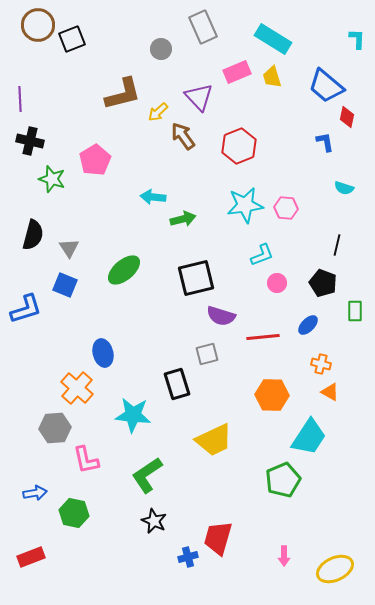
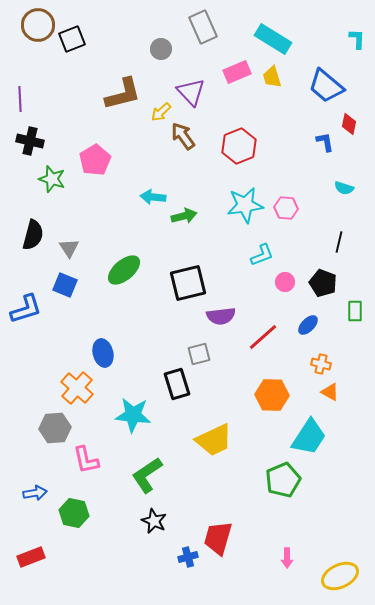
purple triangle at (199, 97): moved 8 px left, 5 px up
yellow arrow at (158, 112): moved 3 px right
red diamond at (347, 117): moved 2 px right, 7 px down
green arrow at (183, 219): moved 1 px right, 3 px up
black line at (337, 245): moved 2 px right, 3 px up
black square at (196, 278): moved 8 px left, 5 px down
pink circle at (277, 283): moved 8 px right, 1 px up
purple semicircle at (221, 316): rotated 24 degrees counterclockwise
red line at (263, 337): rotated 36 degrees counterclockwise
gray square at (207, 354): moved 8 px left
pink arrow at (284, 556): moved 3 px right, 2 px down
yellow ellipse at (335, 569): moved 5 px right, 7 px down
